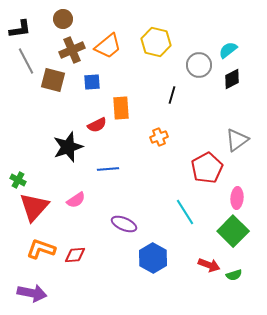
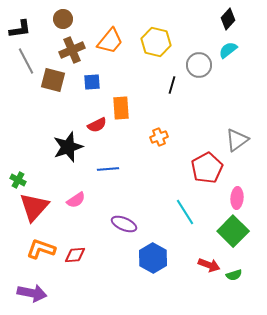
orange trapezoid: moved 2 px right, 5 px up; rotated 12 degrees counterclockwise
black diamond: moved 4 px left, 60 px up; rotated 20 degrees counterclockwise
black line: moved 10 px up
